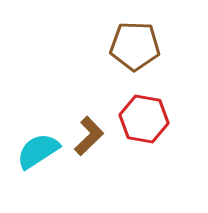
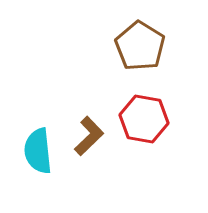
brown pentagon: moved 5 px right; rotated 30 degrees clockwise
cyan semicircle: rotated 63 degrees counterclockwise
